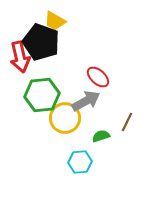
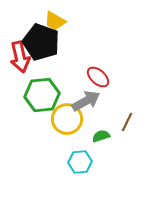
yellow circle: moved 2 px right, 1 px down
